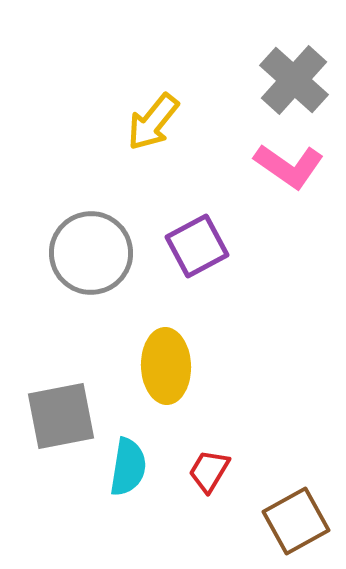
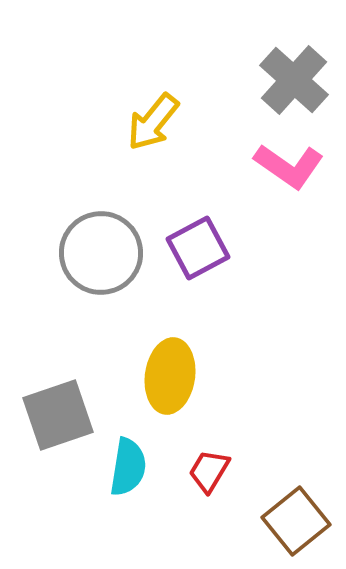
purple square: moved 1 px right, 2 px down
gray circle: moved 10 px right
yellow ellipse: moved 4 px right, 10 px down; rotated 10 degrees clockwise
gray square: moved 3 px left, 1 px up; rotated 8 degrees counterclockwise
brown square: rotated 10 degrees counterclockwise
